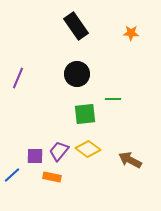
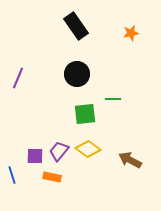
orange star: rotated 14 degrees counterclockwise
blue line: rotated 66 degrees counterclockwise
